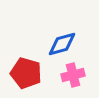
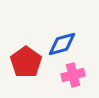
red pentagon: moved 11 px up; rotated 20 degrees clockwise
